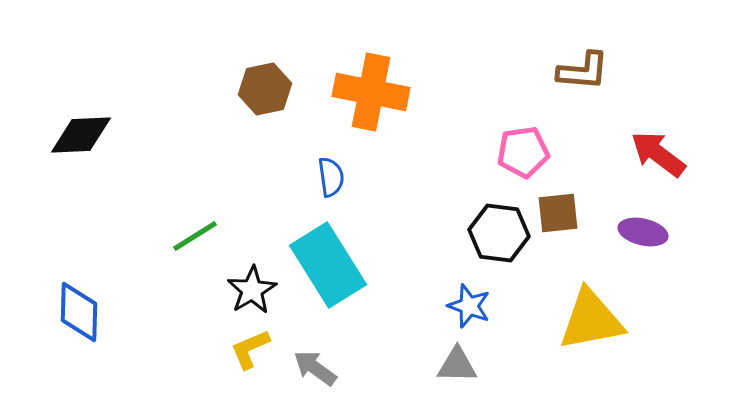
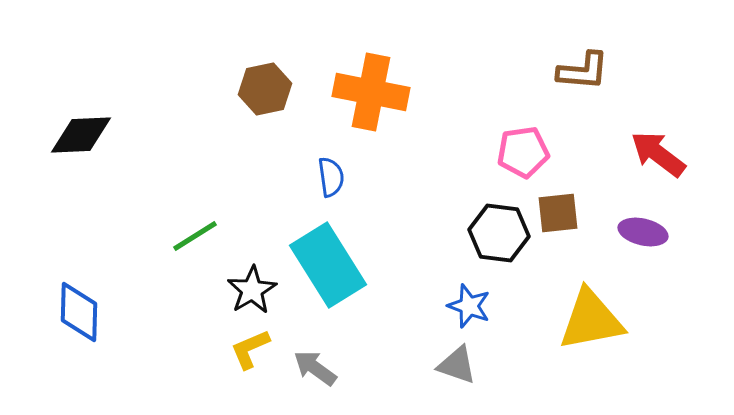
gray triangle: rotated 18 degrees clockwise
